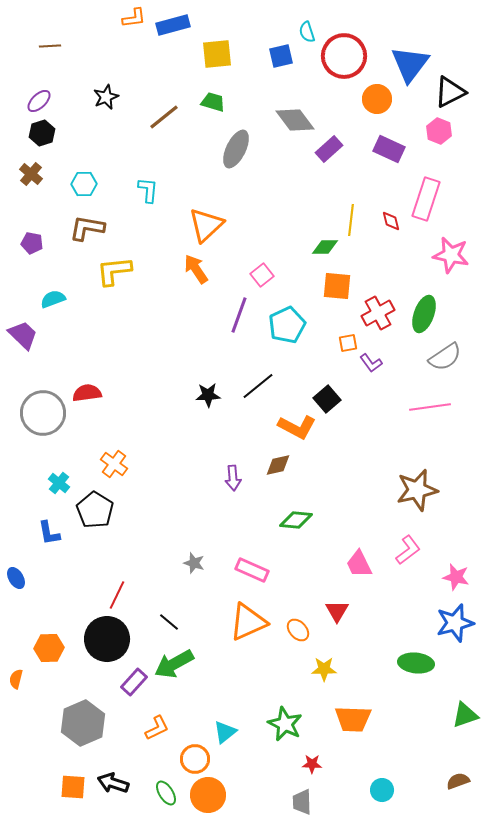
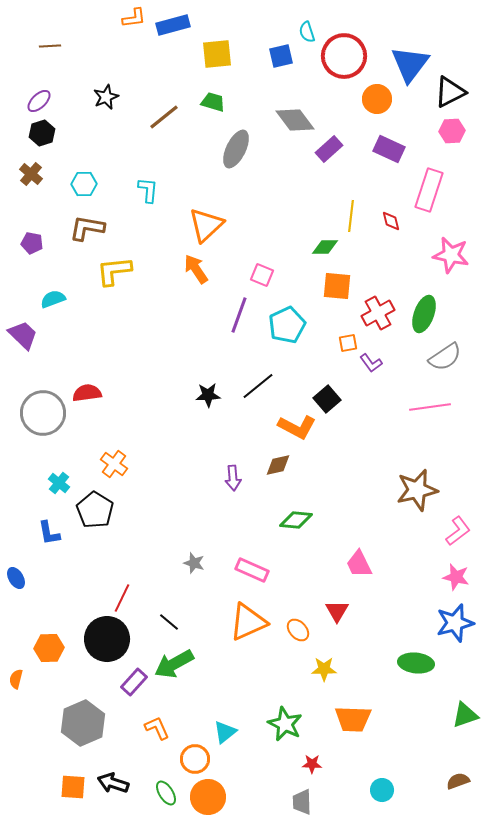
pink hexagon at (439, 131): moved 13 px right; rotated 25 degrees counterclockwise
pink rectangle at (426, 199): moved 3 px right, 9 px up
yellow line at (351, 220): moved 4 px up
pink square at (262, 275): rotated 30 degrees counterclockwise
pink L-shape at (408, 550): moved 50 px right, 19 px up
red line at (117, 595): moved 5 px right, 3 px down
orange L-shape at (157, 728): rotated 88 degrees counterclockwise
orange circle at (208, 795): moved 2 px down
